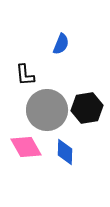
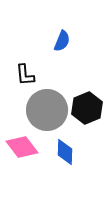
blue semicircle: moved 1 px right, 3 px up
black hexagon: rotated 12 degrees counterclockwise
pink diamond: moved 4 px left; rotated 8 degrees counterclockwise
